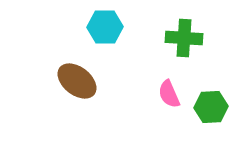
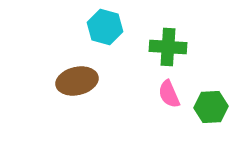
cyan hexagon: rotated 16 degrees clockwise
green cross: moved 16 px left, 9 px down
brown ellipse: rotated 51 degrees counterclockwise
